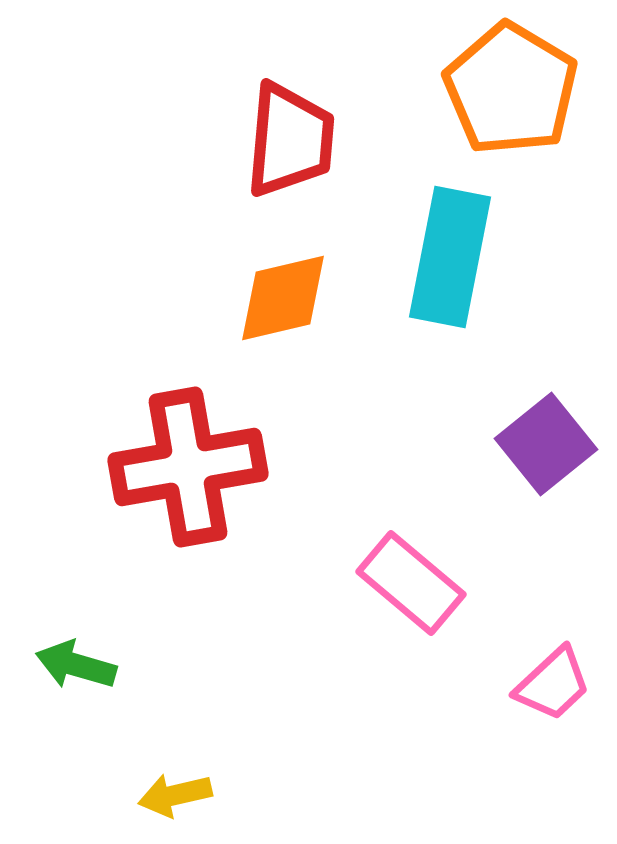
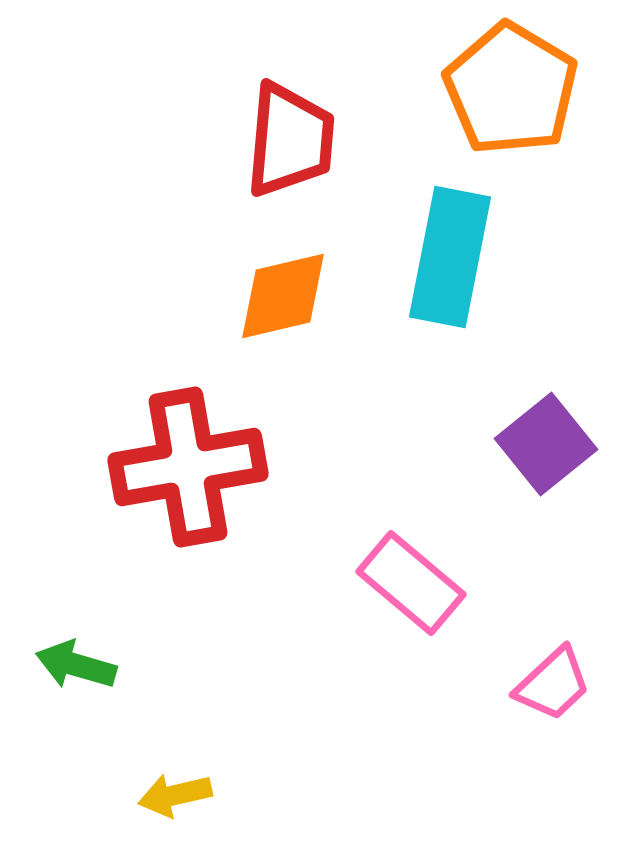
orange diamond: moved 2 px up
